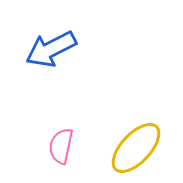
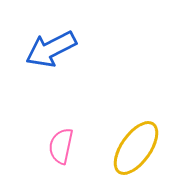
yellow ellipse: rotated 8 degrees counterclockwise
